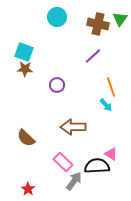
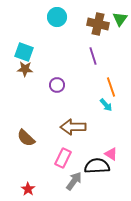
purple line: rotated 66 degrees counterclockwise
pink rectangle: moved 4 px up; rotated 72 degrees clockwise
